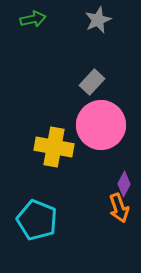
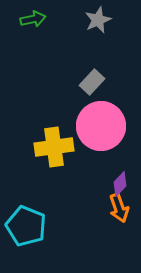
pink circle: moved 1 px down
yellow cross: rotated 18 degrees counterclockwise
purple diamond: moved 4 px left; rotated 15 degrees clockwise
cyan pentagon: moved 11 px left, 6 px down
